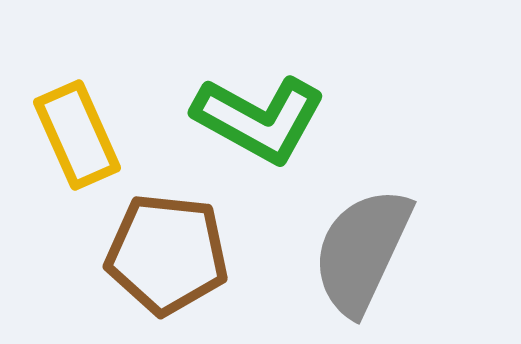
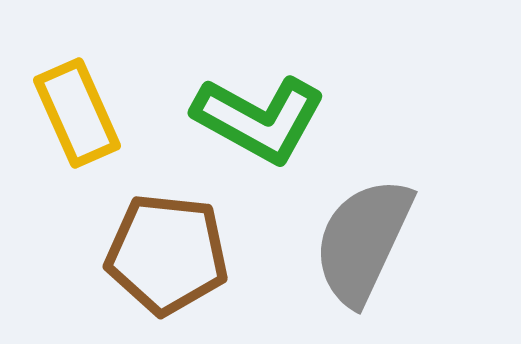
yellow rectangle: moved 22 px up
gray semicircle: moved 1 px right, 10 px up
